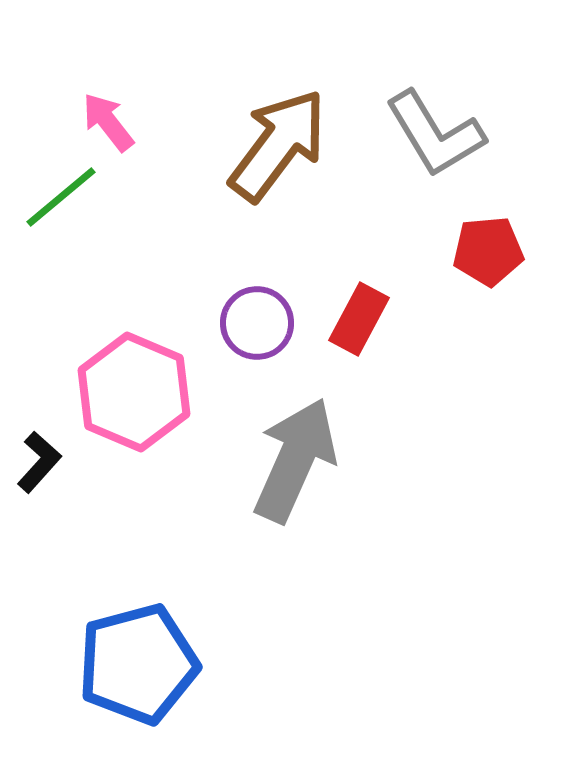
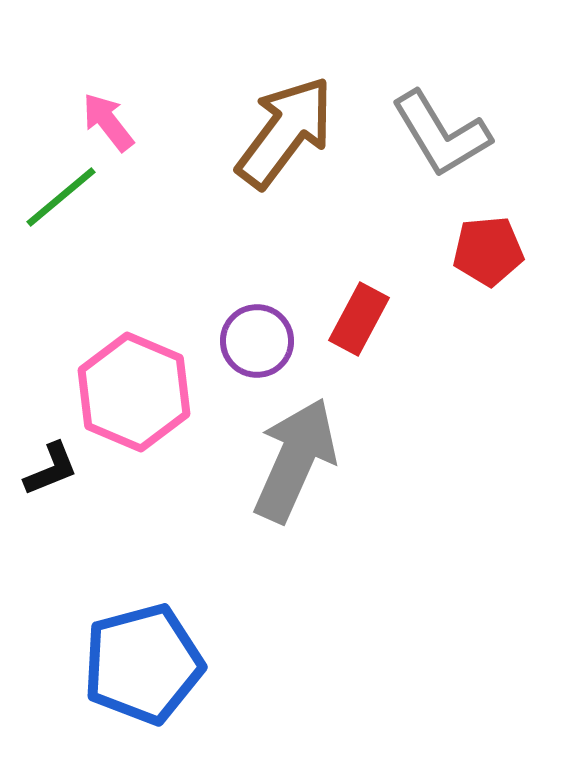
gray L-shape: moved 6 px right
brown arrow: moved 7 px right, 13 px up
purple circle: moved 18 px down
black L-shape: moved 12 px right, 7 px down; rotated 26 degrees clockwise
blue pentagon: moved 5 px right
